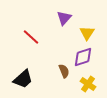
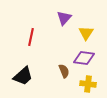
yellow triangle: moved 1 px left
red line: rotated 60 degrees clockwise
purple diamond: moved 1 px right, 1 px down; rotated 25 degrees clockwise
black trapezoid: moved 3 px up
yellow cross: rotated 28 degrees counterclockwise
